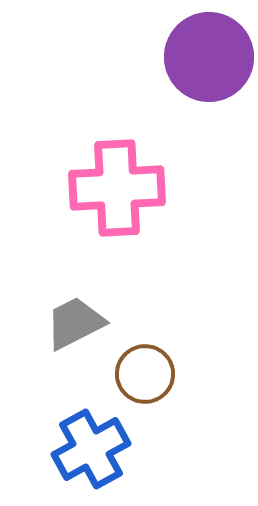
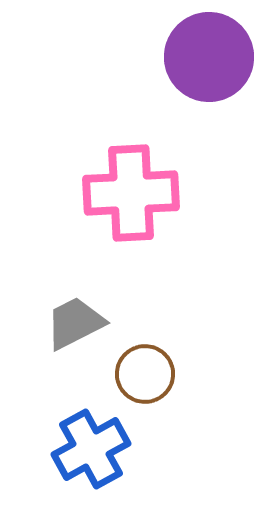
pink cross: moved 14 px right, 5 px down
